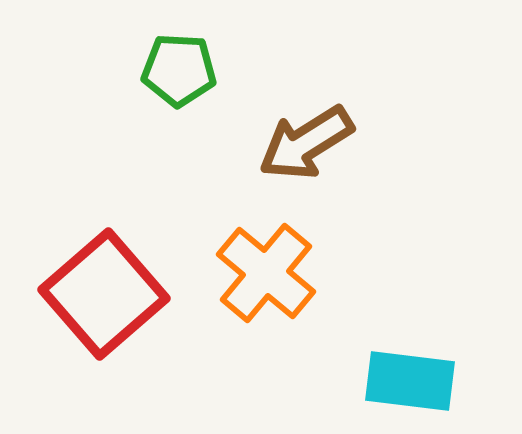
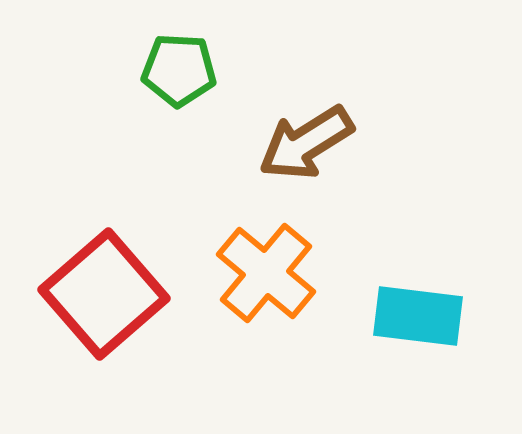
cyan rectangle: moved 8 px right, 65 px up
